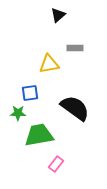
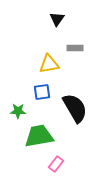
black triangle: moved 1 px left, 4 px down; rotated 14 degrees counterclockwise
blue square: moved 12 px right, 1 px up
black semicircle: rotated 24 degrees clockwise
green star: moved 2 px up
green trapezoid: moved 1 px down
